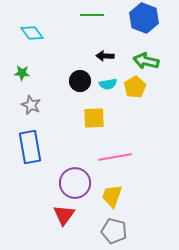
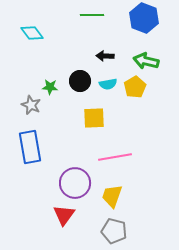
green star: moved 28 px right, 14 px down
